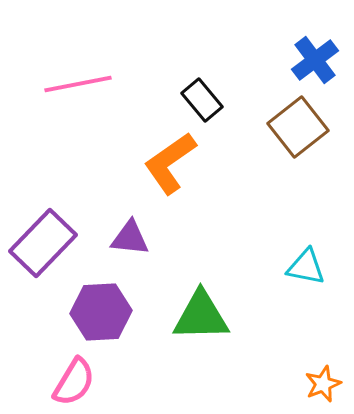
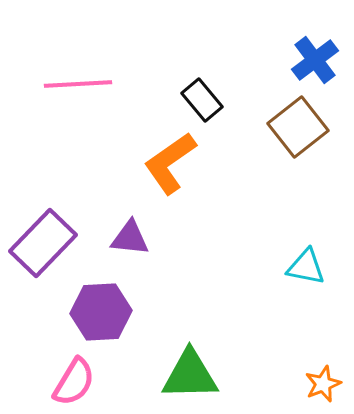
pink line: rotated 8 degrees clockwise
green triangle: moved 11 px left, 59 px down
